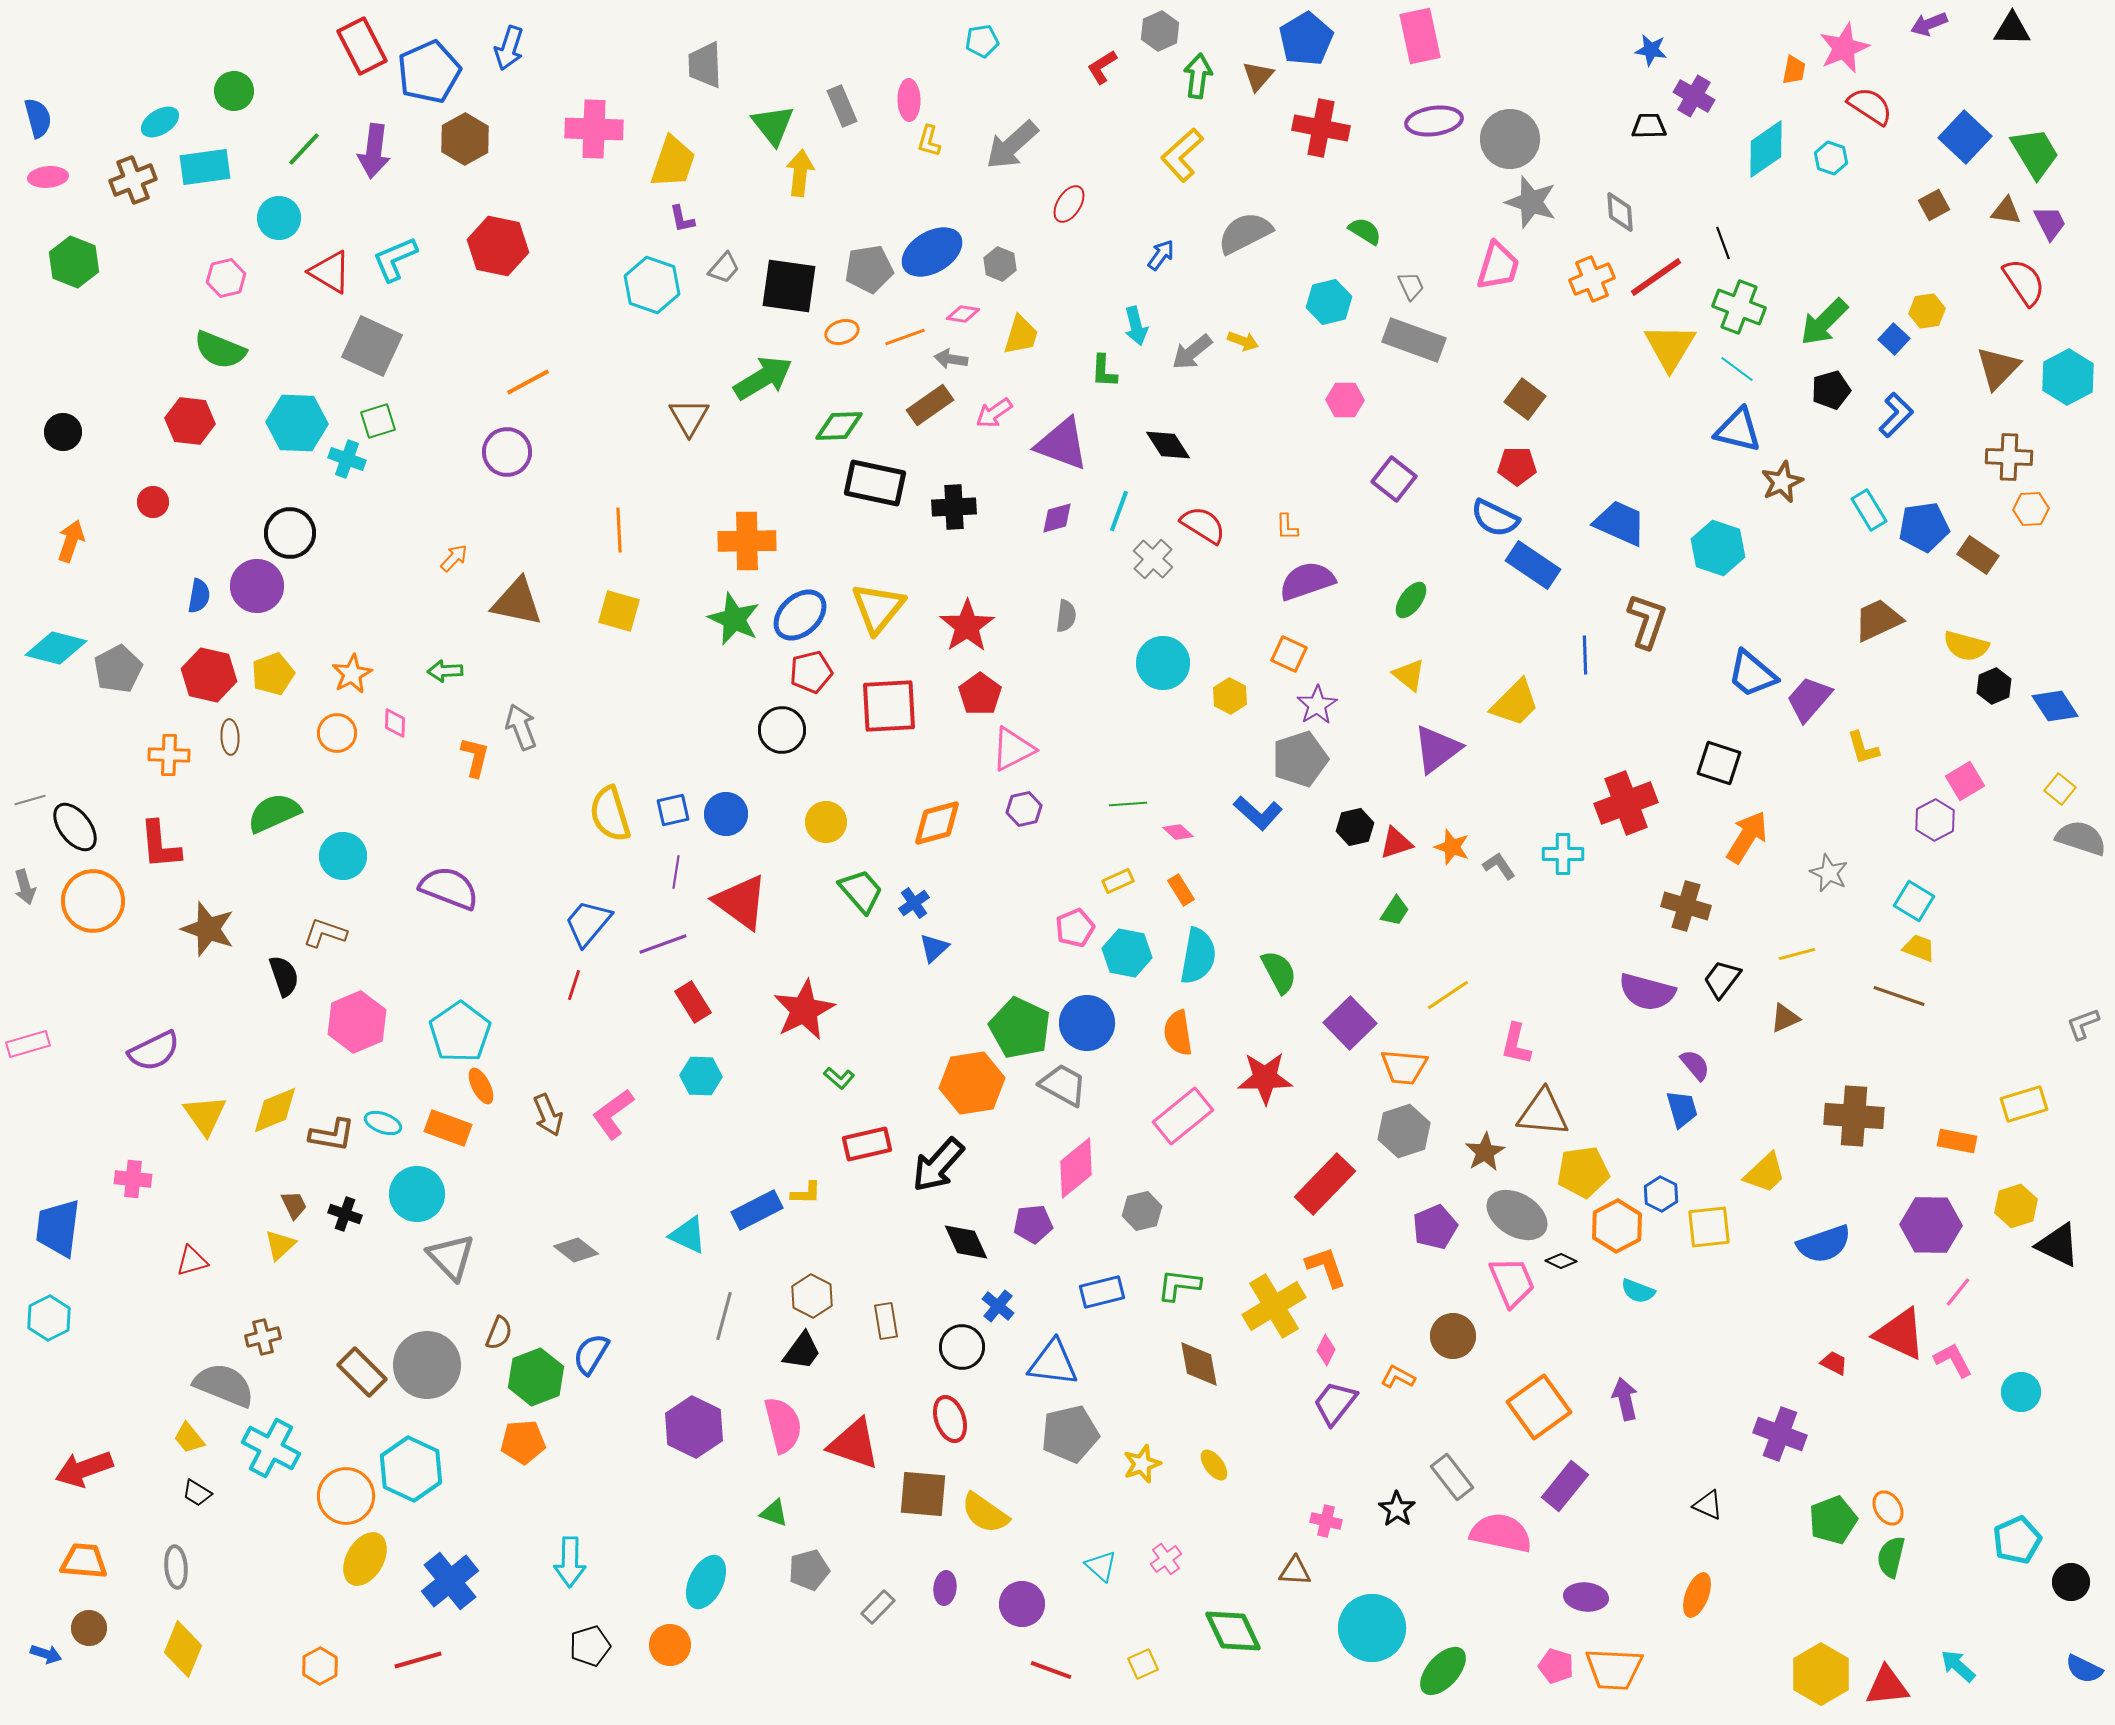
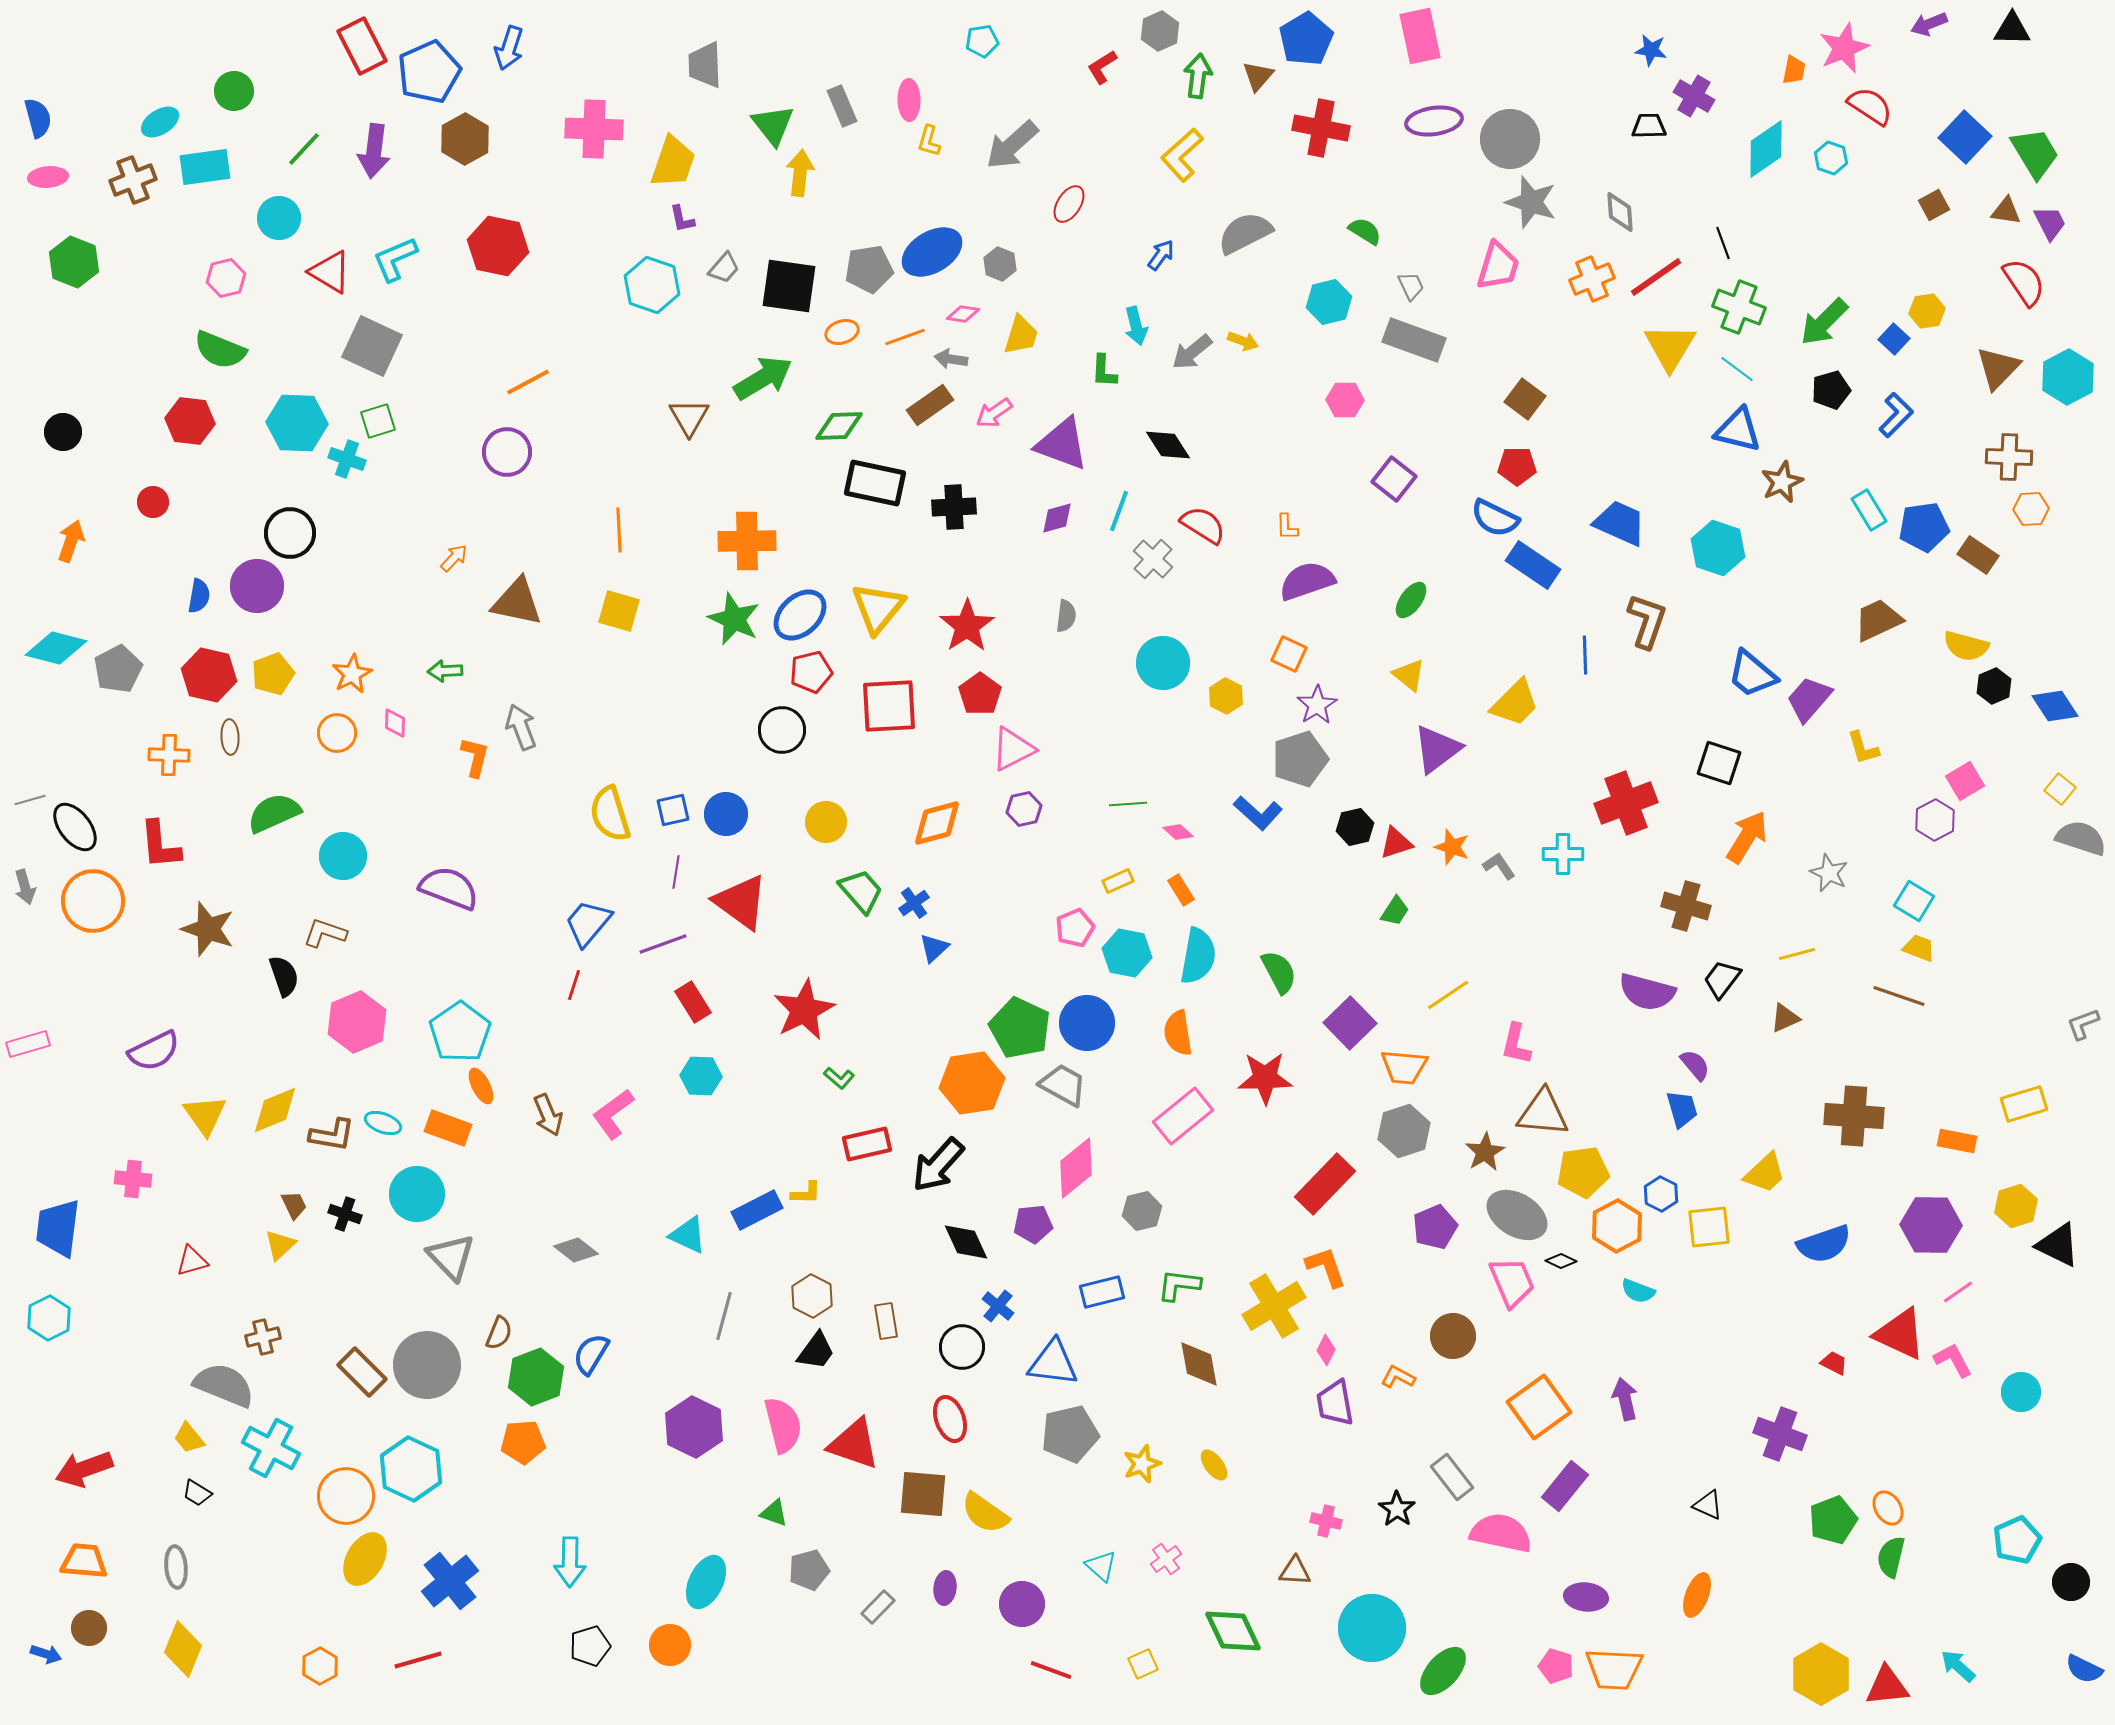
yellow hexagon at (1230, 696): moved 4 px left
pink line at (1958, 1292): rotated 16 degrees clockwise
black trapezoid at (802, 1351): moved 14 px right
purple trapezoid at (1335, 1403): rotated 48 degrees counterclockwise
